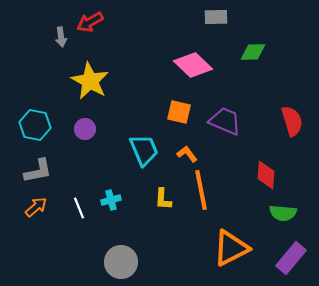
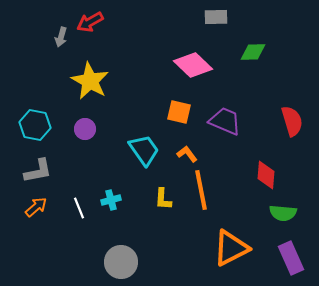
gray arrow: rotated 24 degrees clockwise
cyan trapezoid: rotated 12 degrees counterclockwise
purple rectangle: rotated 64 degrees counterclockwise
